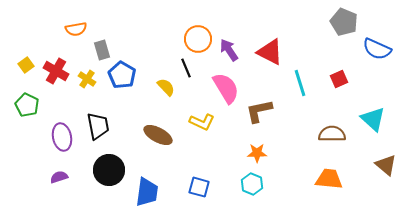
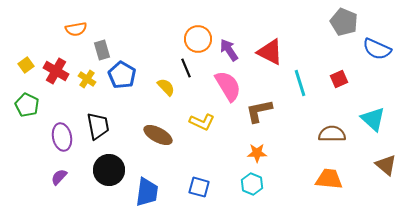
pink semicircle: moved 2 px right, 2 px up
purple semicircle: rotated 30 degrees counterclockwise
